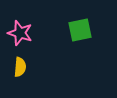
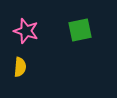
pink star: moved 6 px right, 2 px up
